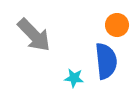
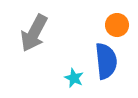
gray arrow: moved 2 px up; rotated 72 degrees clockwise
cyan star: rotated 18 degrees clockwise
